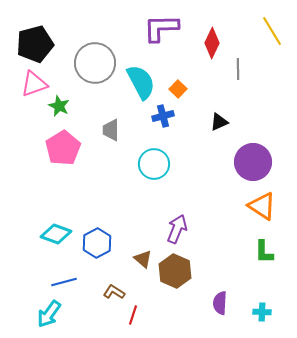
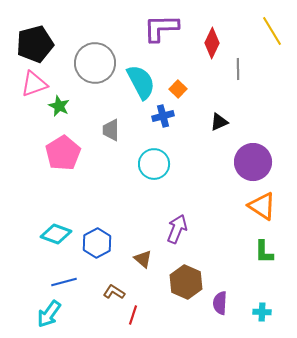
pink pentagon: moved 5 px down
brown hexagon: moved 11 px right, 11 px down
